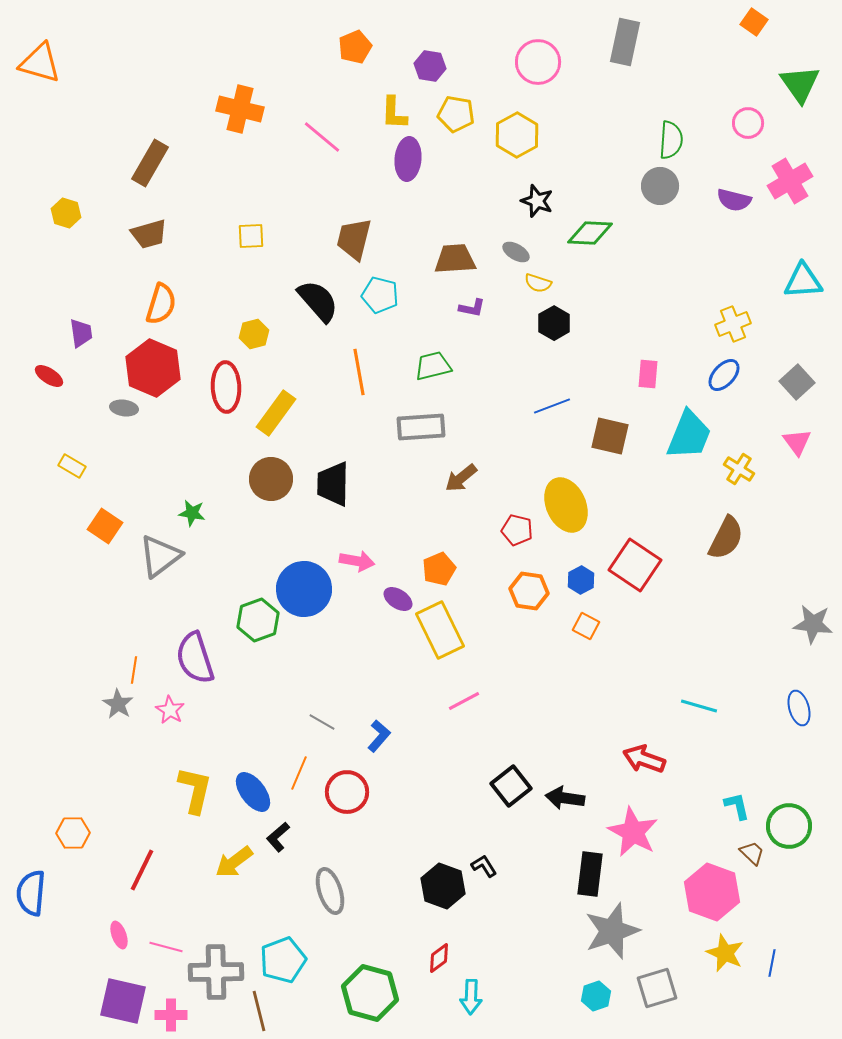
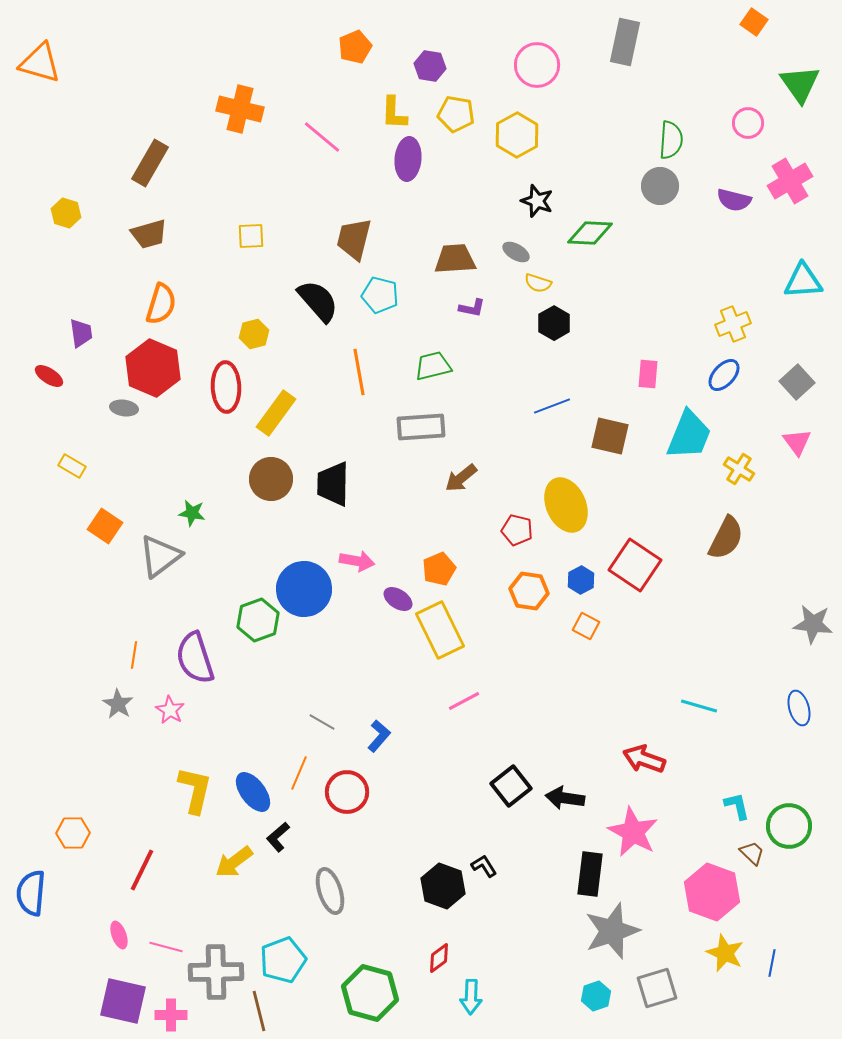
pink circle at (538, 62): moved 1 px left, 3 px down
orange line at (134, 670): moved 15 px up
